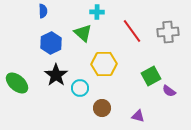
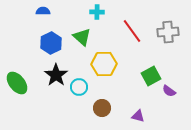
blue semicircle: rotated 88 degrees counterclockwise
green triangle: moved 1 px left, 4 px down
green ellipse: rotated 10 degrees clockwise
cyan circle: moved 1 px left, 1 px up
